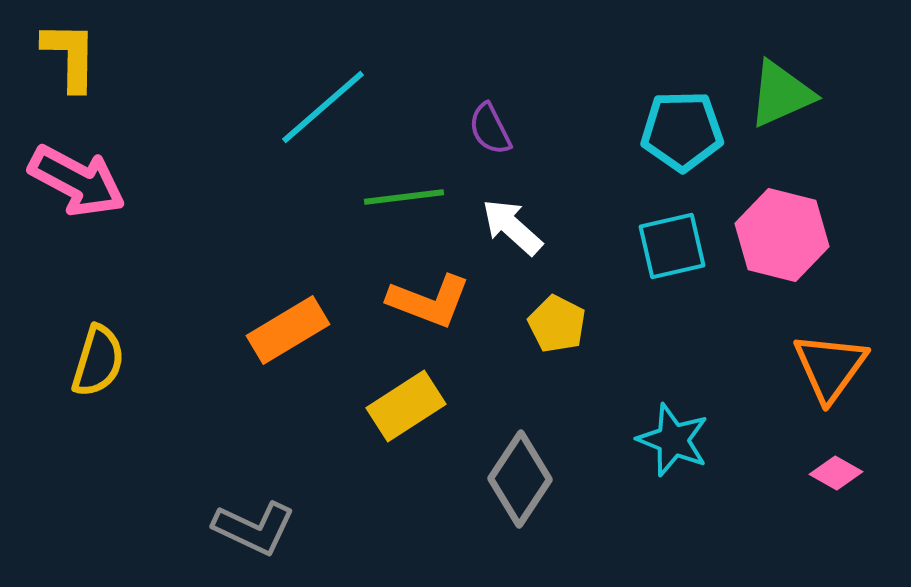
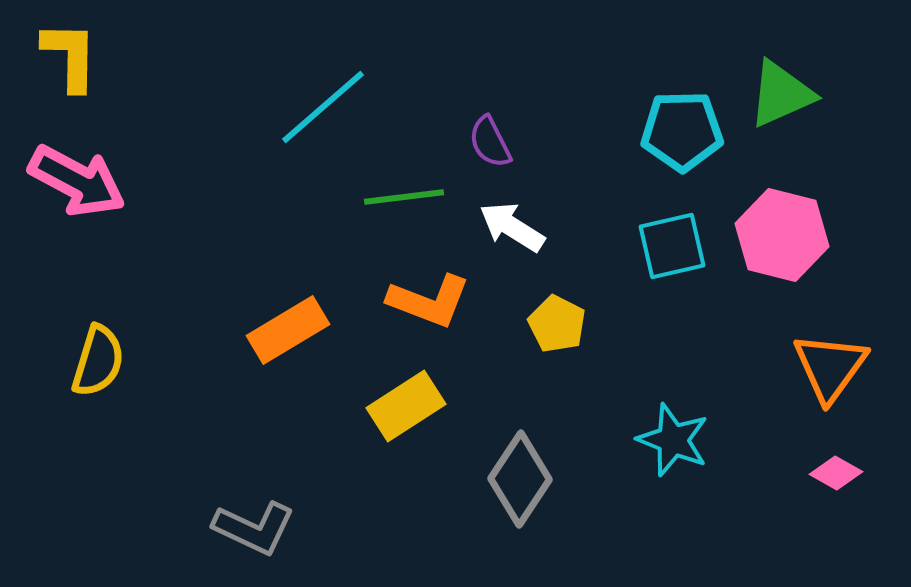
purple semicircle: moved 13 px down
white arrow: rotated 10 degrees counterclockwise
